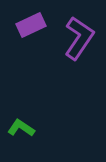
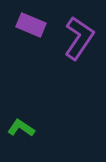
purple rectangle: rotated 48 degrees clockwise
